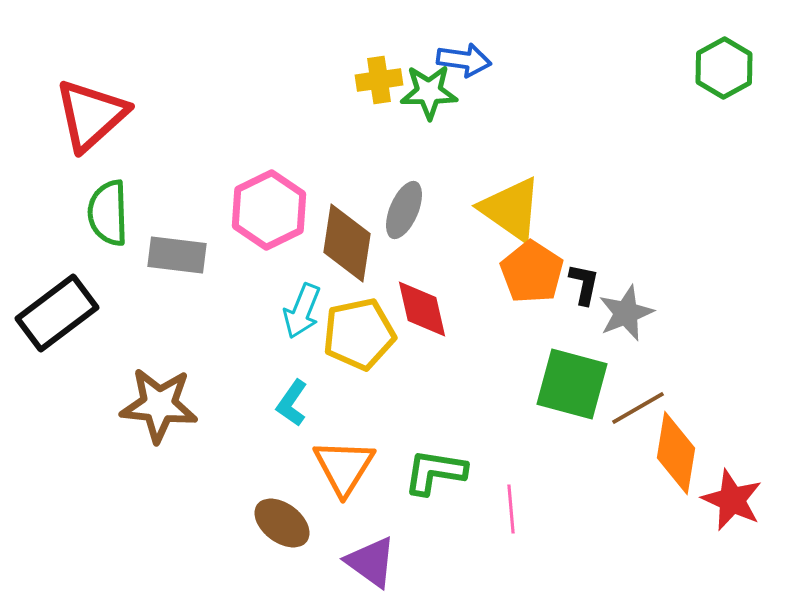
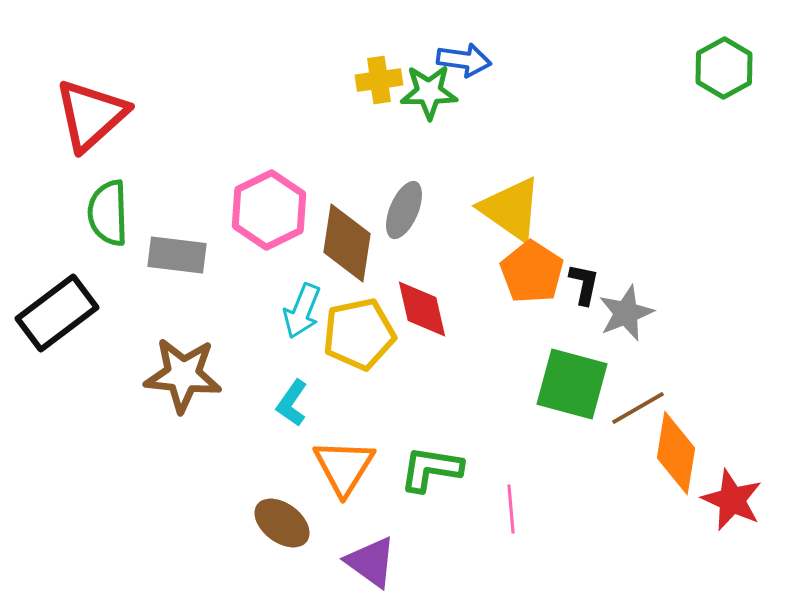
brown star: moved 24 px right, 30 px up
green L-shape: moved 4 px left, 3 px up
